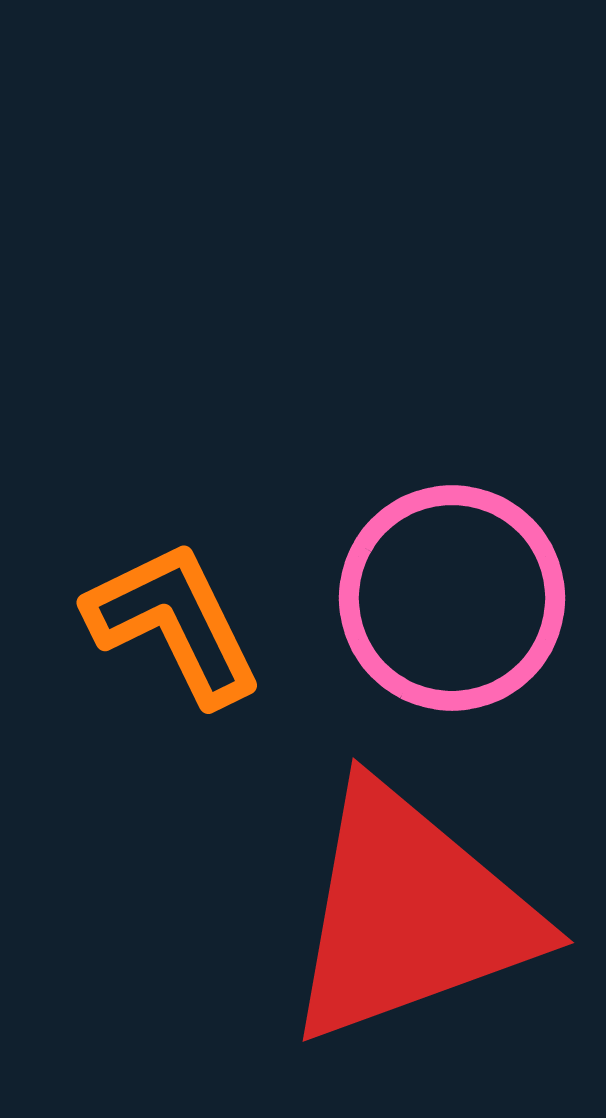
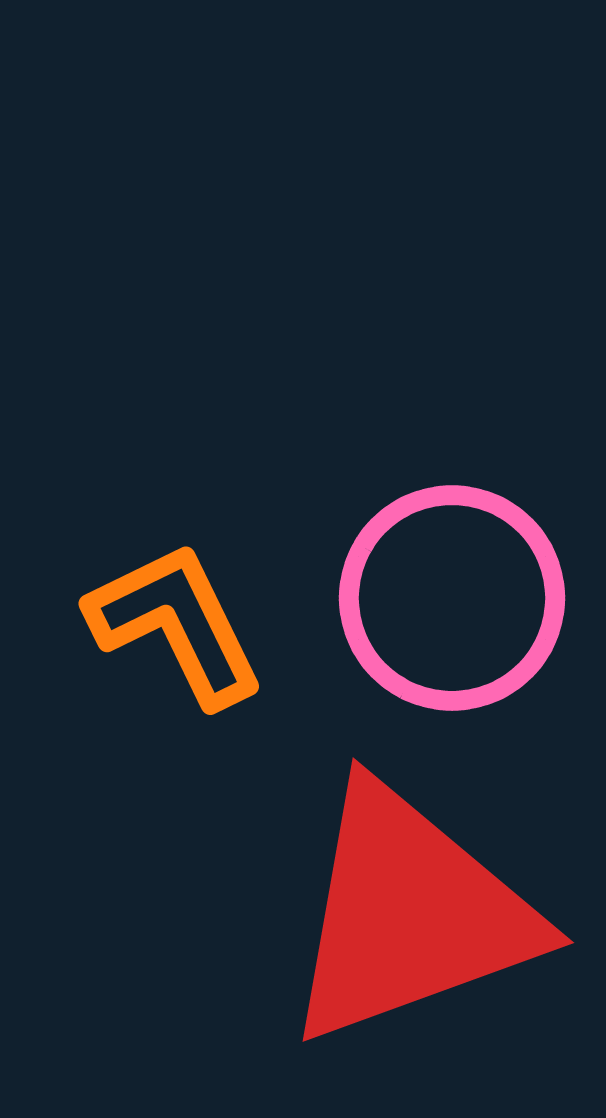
orange L-shape: moved 2 px right, 1 px down
